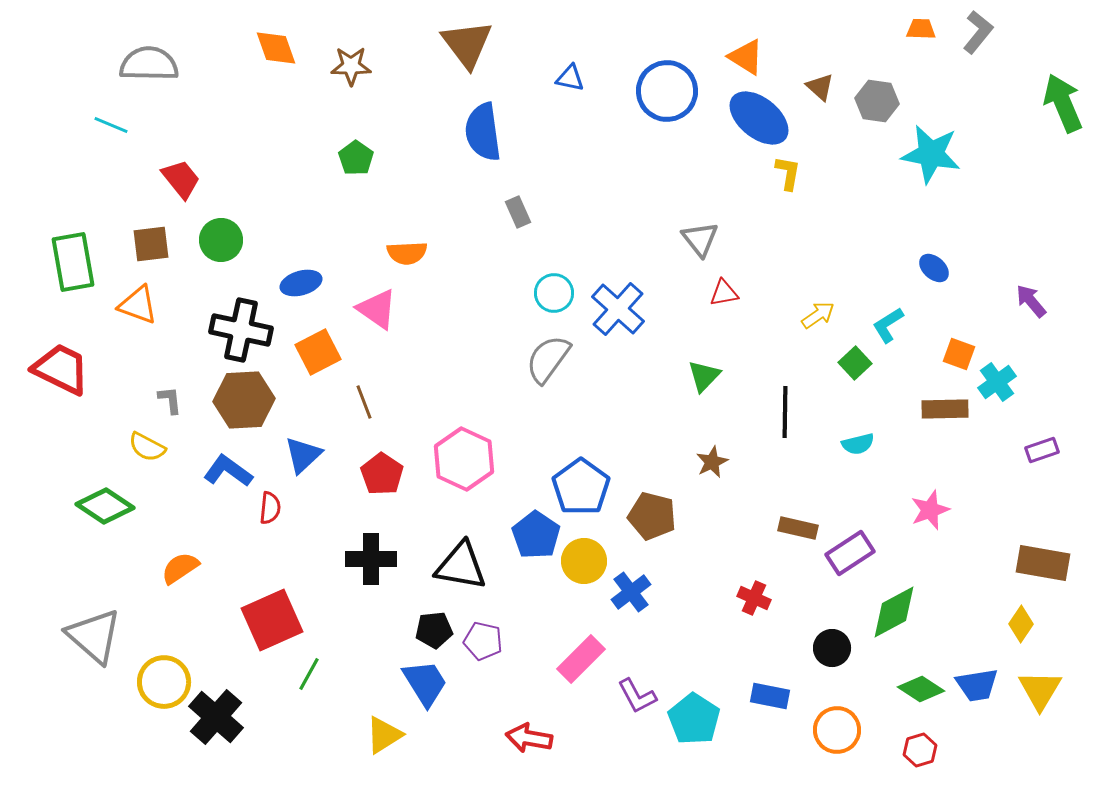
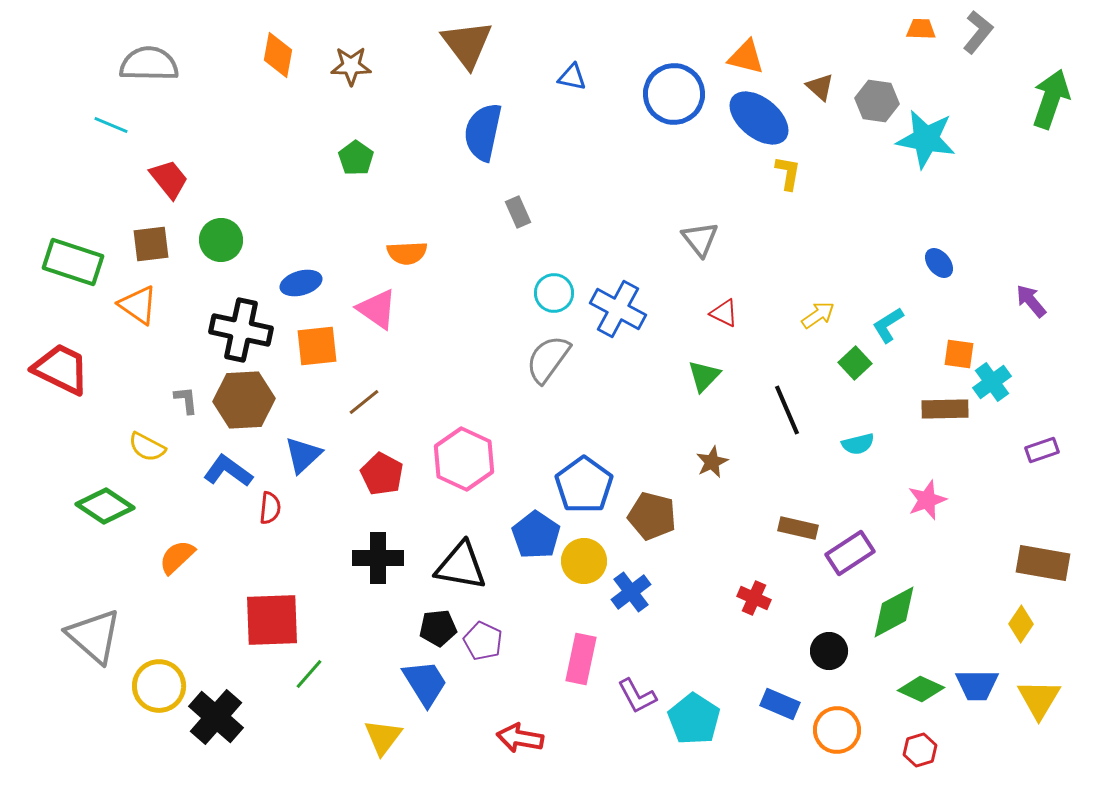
orange diamond at (276, 48): moved 2 px right, 7 px down; rotated 30 degrees clockwise
orange triangle at (746, 57): rotated 18 degrees counterclockwise
blue triangle at (570, 78): moved 2 px right, 1 px up
blue circle at (667, 91): moved 7 px right, 3 px down
green arrow at (1063, 103): moved 12 px left, 4 px up; rotated 42 degrees clockwise
blue semicircle at (483, 132): rotated 20 degrees clockwise
cyan star at (931, 154): moved 5 px left, 15 px up
red trapezoid at (181, 179): moved 12 px left
green rectangle at (73, 262): rotated 62 degrees counterclockwise
blue ellipse at (934, 268): moved 5 px right, 5 px up; rotated 8 degrees clockwise
red triangle at (724, 293): moved 20 px down; rotated 36 degrees clockwise
orange triangle at (138, 305): rotated 15 degrees clockwise
blue cross at (618, 309): rotated 14 degrees counterclockwise
orange square at (318, 352): moved 1 px left, 6 px up; rotated 21 degrees clockwise
orange square at (959, 354): rotated 12 degrees counterclockwise
cyan cross at (997, 382): moved 5 px left
gray L-shape at (170, 400): moved 16 px right
brown line at (364, 402): rotated 72 degrees clockwise
black line at (785, 412): moved 2 px right, 2 px up; rotated 24 degrees counterclockwise
red pentagon at (382, 474): rotated 6 degrees counterclockwise
blue pentagon at (581, 487): moved 3 px right, 2 px up
pink star at (930, 510): moved 3 px left, 10 px up
black cross at (371, 559): moved 7 px right, 1 px up
orange semicircle at (180, 568): moved 3 px left, 11 px up; rotated 9 degrees counterclockwise
red square at (272, 620): rotated 22 degrees clockwise
black pentagon at (434, 630): moved 4 px right, 2 px up
purple pentagon at (483, 641): rotated 12 degrees clockwise
black circle at (832, 648): moved 3 px left, 3 px down
pink rectangle at (581, 659): rotated 33 degrees counterclockwise
green line at (309, 674): rotated 12 degrees clockwise
yellow circle at (164, 682): moved 5 px left, 4 px down
blue trapezoid at (977, 685): rotated 9 degrees clockwise
green diamond at (921, 689): rotated 9 degrees counterclockwise
yellow triangle at (1040, 690): moved 1 px left, 9 px down
blue rectangle at (770, 696): moved 10 px right, 8 px down; rotated 12 degrees clockwise
yellow triangle at (384, 735): moved 1 px left, 2 px down; rotated 21 degrees counterclockwise
red arrow at (529, 738): moved 9 px left
